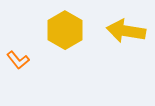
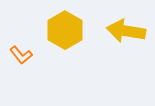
orange L-shape: moved 3 px right, 5 px up
